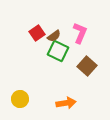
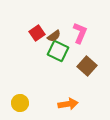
yellow circle: moved 4 px down
orange arrow: moved 2 px right, 1 px down
